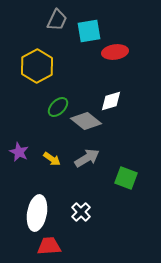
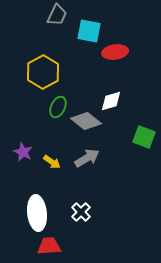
gray trapezoid: moved 5 px up
cyan square: rotated 20 degrees clockwise
yellow hexagon: moved 6 px right, 6 px down
green ellipse: rotated 20 degrees counterclockwise
purple star: moved 4 px right
yellow arrow: moved 3 px down
green square: moved 18 px right, 41 px up
white ellipse: rotated 16 degrees counterclockwise
